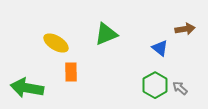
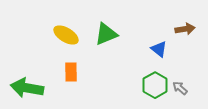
yellow ellipse: moved 10 px right, 8 px up
blue triangle: moved 1 px left, 1 px down
